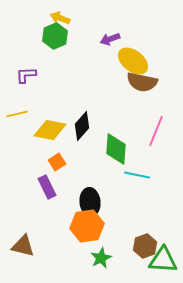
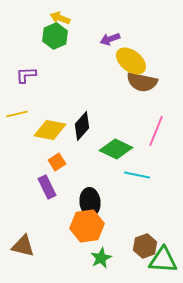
yellow ellipse: moved 2 px left
green diamond: rotated 68 degrees counterclockwise
